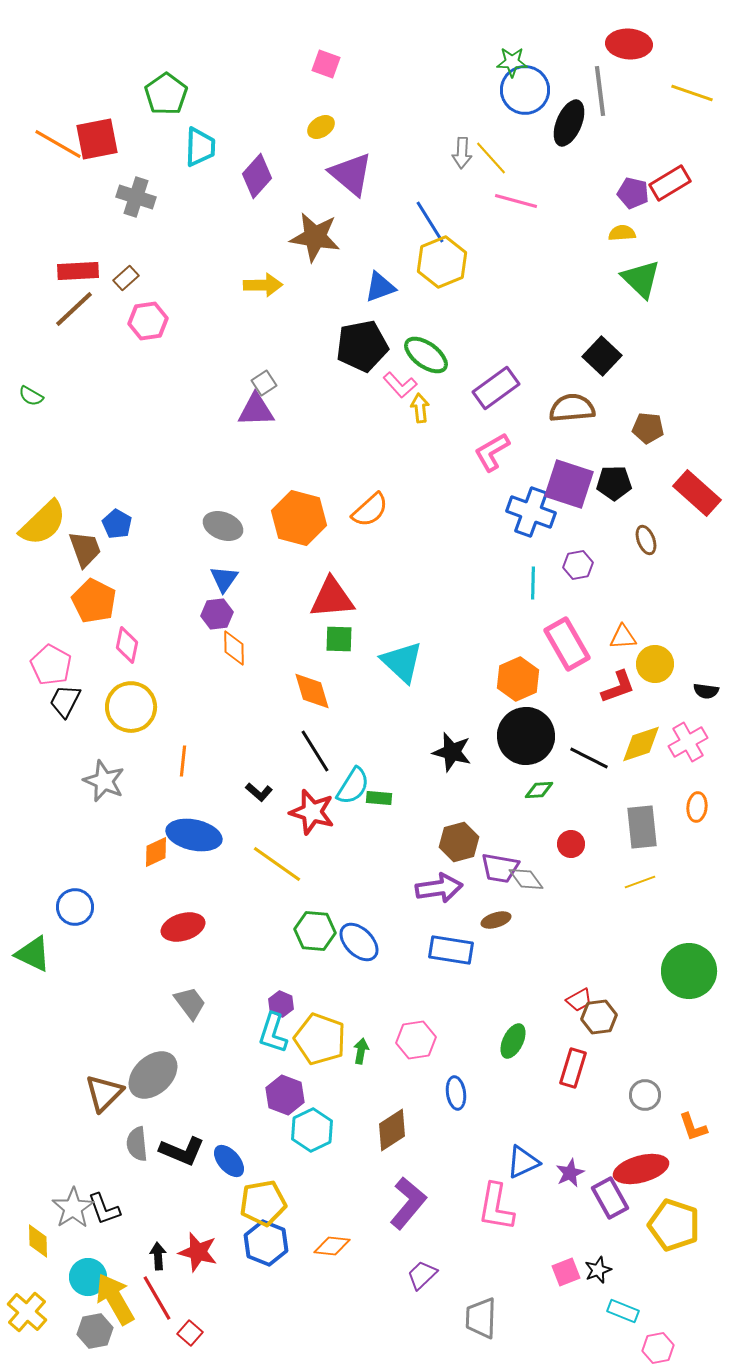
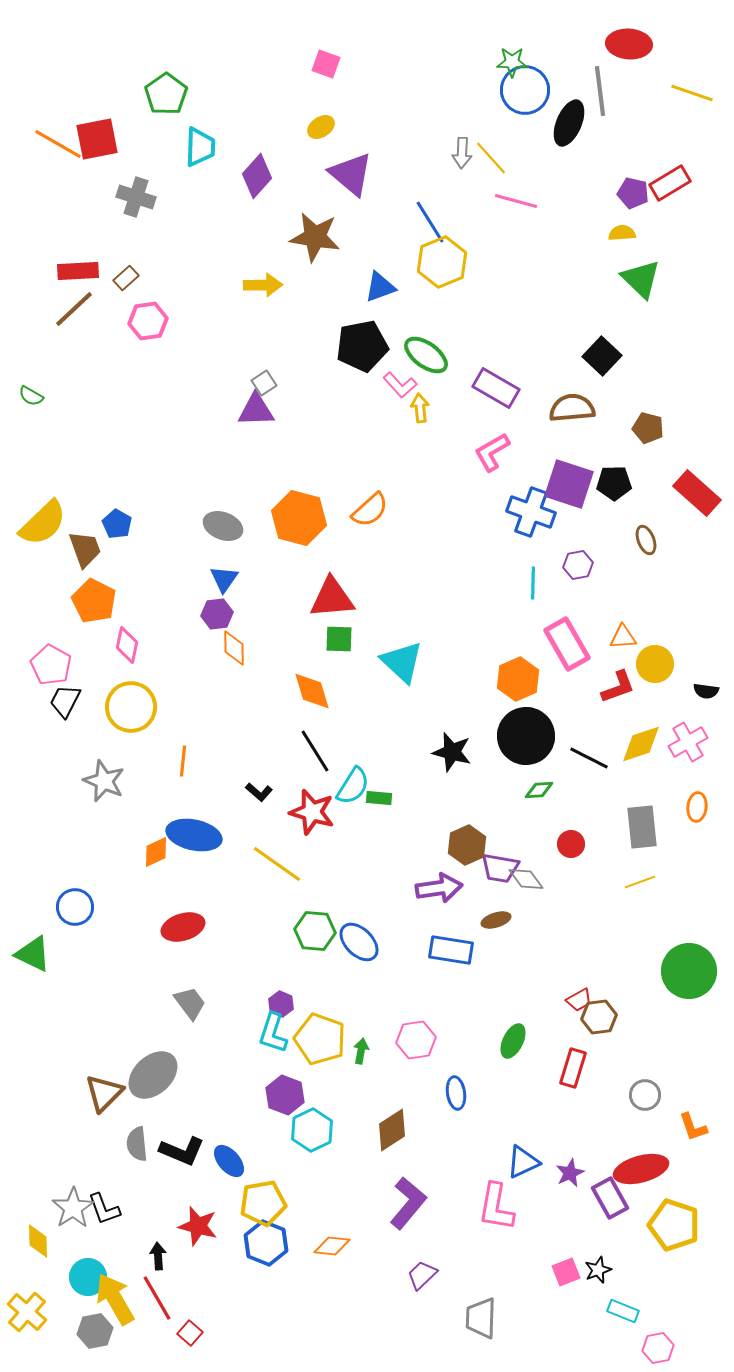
purple rectangle at (496, 388): rotated 66 degrees clockwise
brown pentagon at (648, 428): rotated 8 degrees clockwise
brown hexagon at (459, 842): moved 8 px right, 3 px down; rotated 9 degrees counterclockwise
red star at (198, 1252): moved 26 px up
